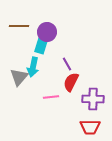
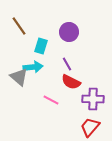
brown line: rotated 54 degrees clockwise
purple circle: moved 22 px right
cyan arrow: rotated 108 degrees counterclockwise
gray triangle: rotated 30 degrees counterclockwise
red semicircle: rotated 90 degrees counterclockwise
pink line: moved 3 px down; rotated 35 degrees clockwise
red trapezoid: rotated 130 degrees clockwise
